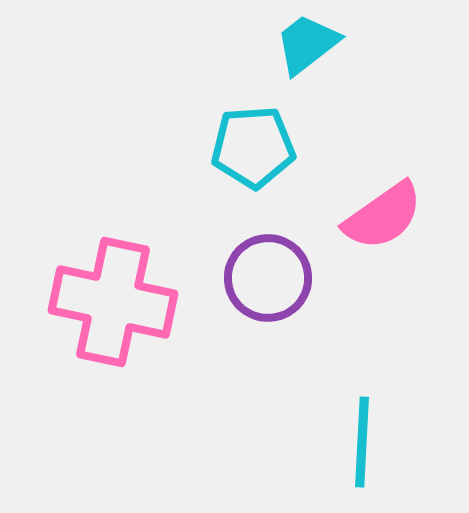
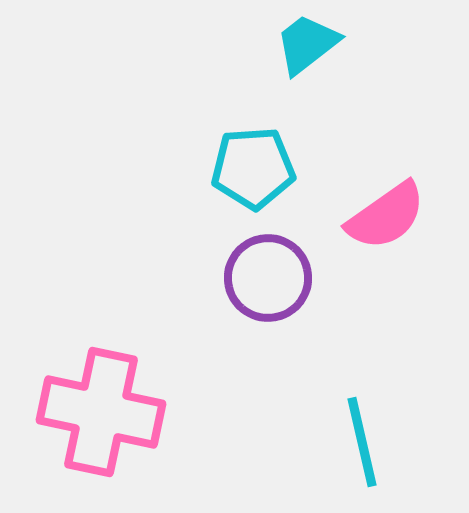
cyan pentagon: moved 21 px down
pink semicircle: moved 3 px right
pink cross: moved 12 px left, 110 px down
cyan line: rotated 16 degrees counterclockwise
